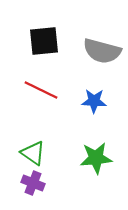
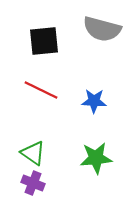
gray semicircle: moved 22 px up
